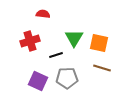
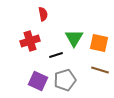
red semicircle: rotated 72 degrees clockwise
brown line: moved 2 px left, 2 px down
gray pentagon: moved 2 px left, 2 px down; rotated 15 degrees counterclockwise
